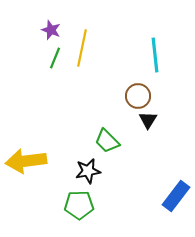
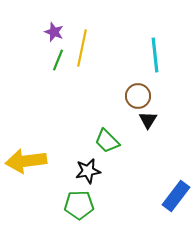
purple star: moved 3 px right, 2 px down
green line: moved 3 px right, 2 px down
